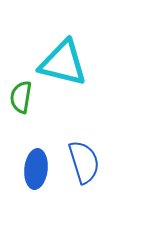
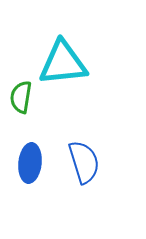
cyan triangle: rotated 20 degrees counterclockwise
blue ellipse: moved 6 px left, 6 px up
